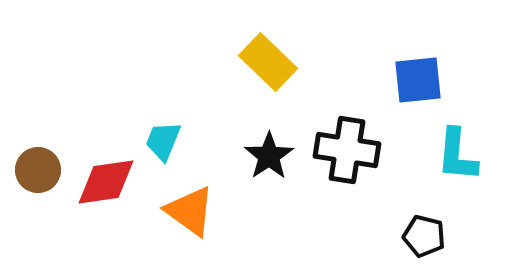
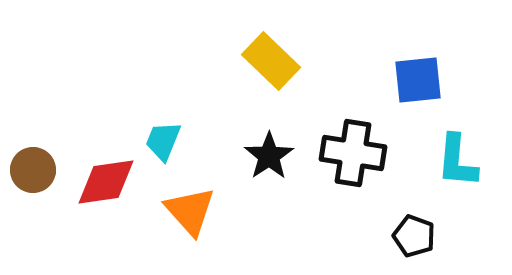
yellow rectangle: moved 3 px right, 1 px up
black cross: moved 6 px right, 3 px down
cyan L-shape: moved 6 px down
brown circle: moved 5 px left
orange triangle: rotated 12 degrees clockwise
black pentagon: moved 10 px left; rotated 6 degrees clockwise
